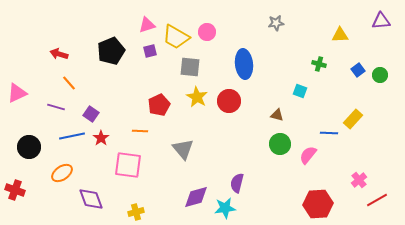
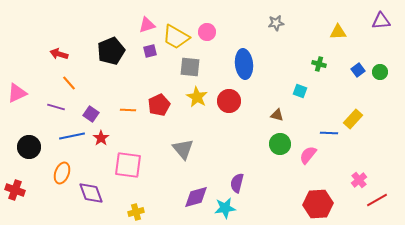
yellow triangle at (340, 35): moved 2 px left, 3 px up
green circle at (380, 75): moved 3 px up
orange line at (140, 131): moved 12 px left, 21 px up
orange ellipse at (62, 173): rotated 35 degrees counterclockwise
purple diamond at (91, 199): moved 6 px up
